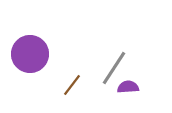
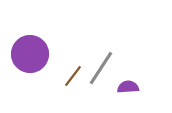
gray line: moved 13 px left
brown line: moved 1 px right, 9 px up
